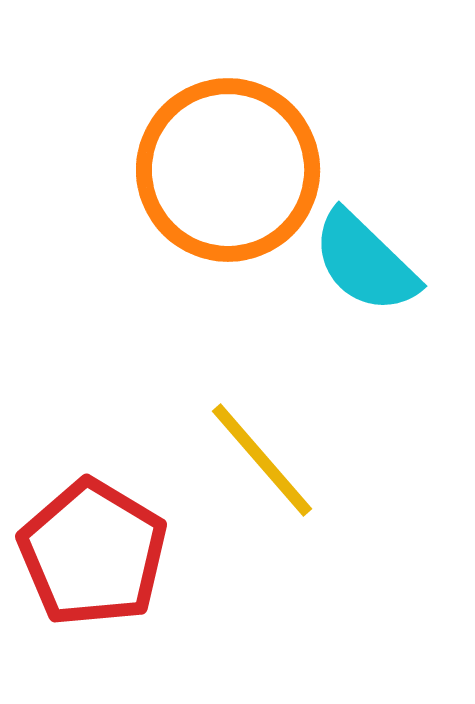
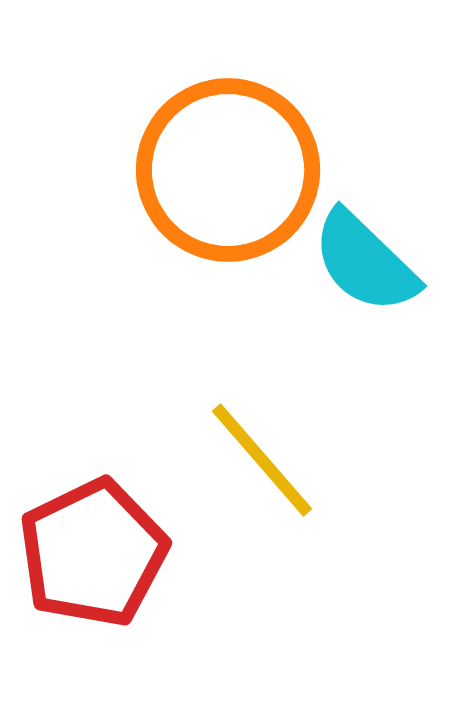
red pentagon: rotated 15 degrees clockwise
